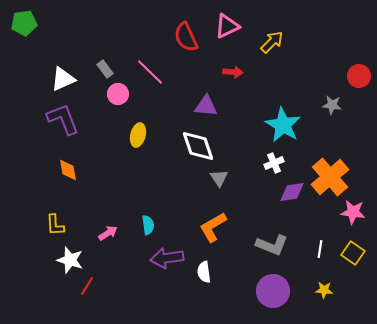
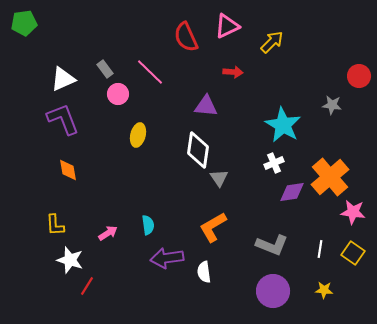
white diamond: moved 4 px down; rotated 27 degrees clockwise
